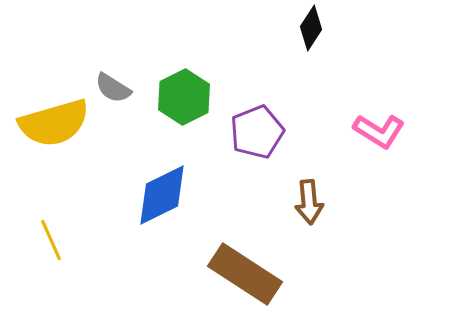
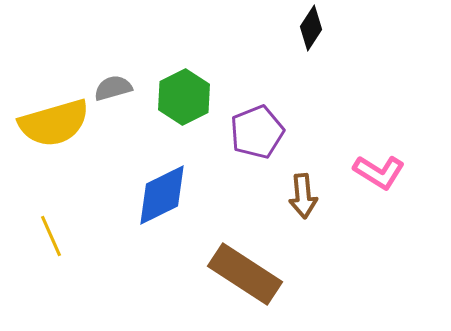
gray semicircle: rotated 132 degrees clockwise
pink L-shape: moved 41 px down
brown arrow: moved 6 px left, 6 px up
yellow line: moved 4 px up
